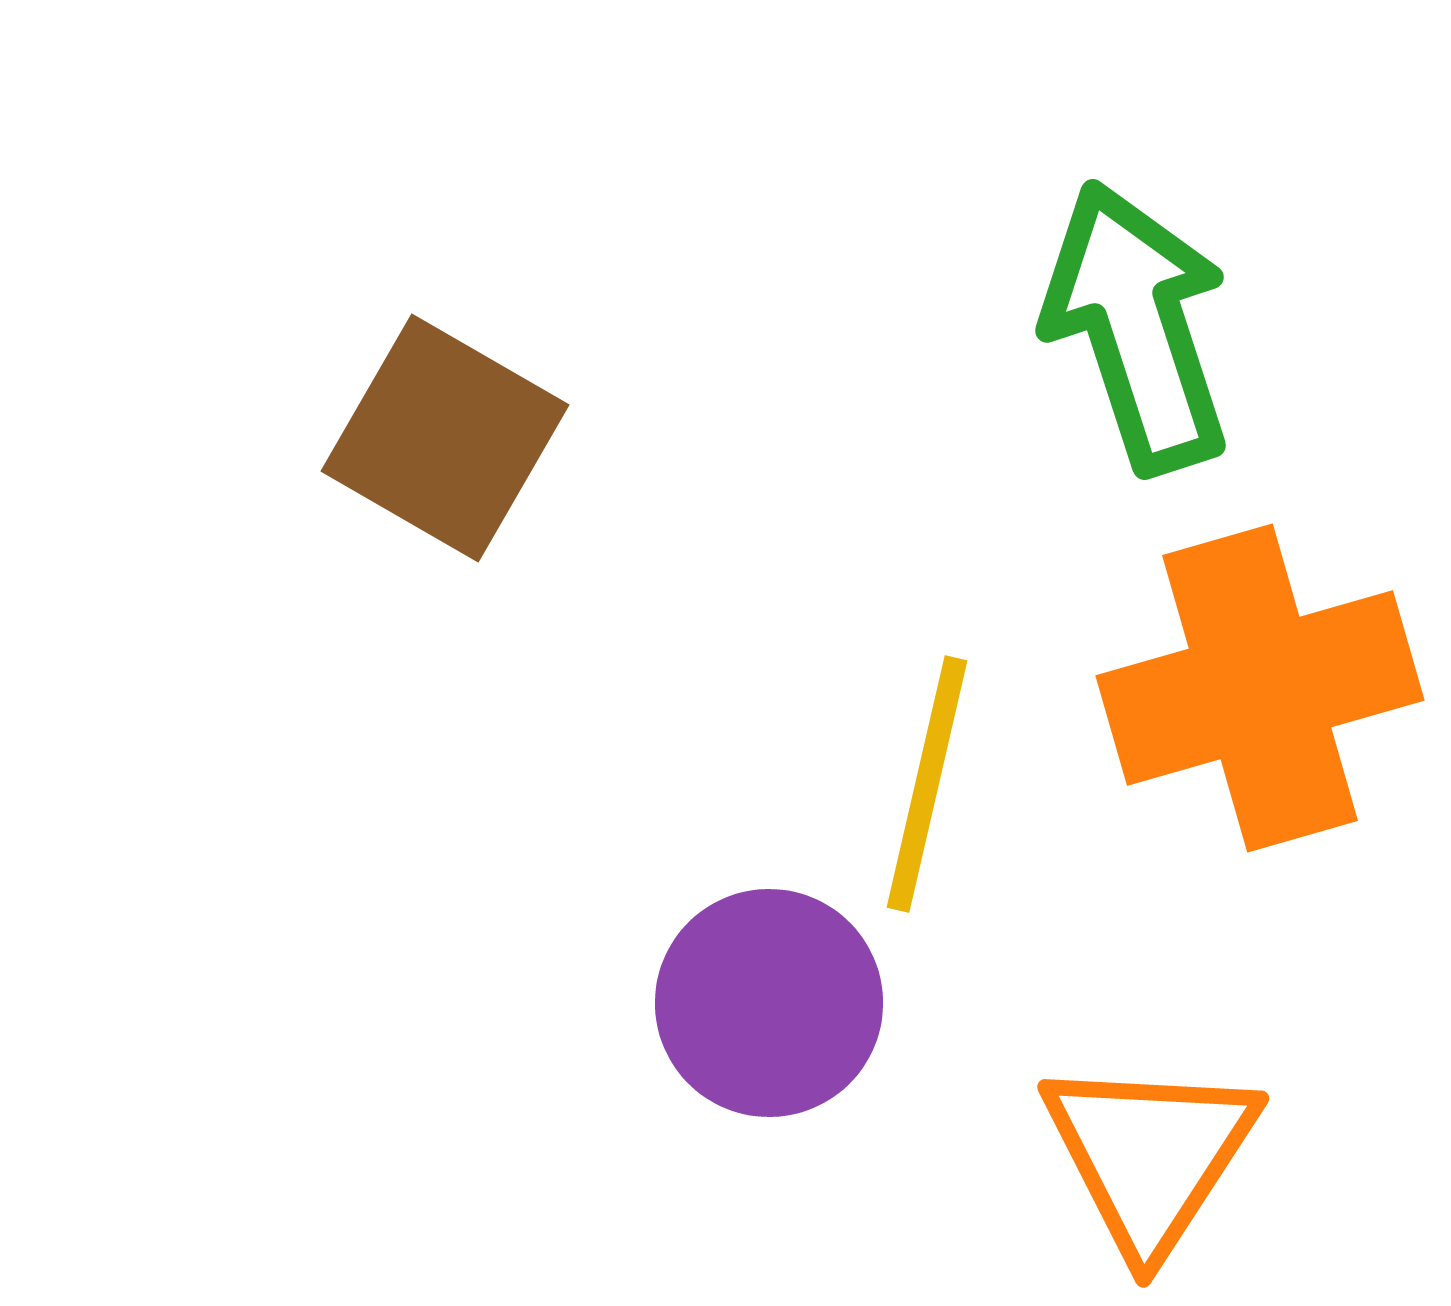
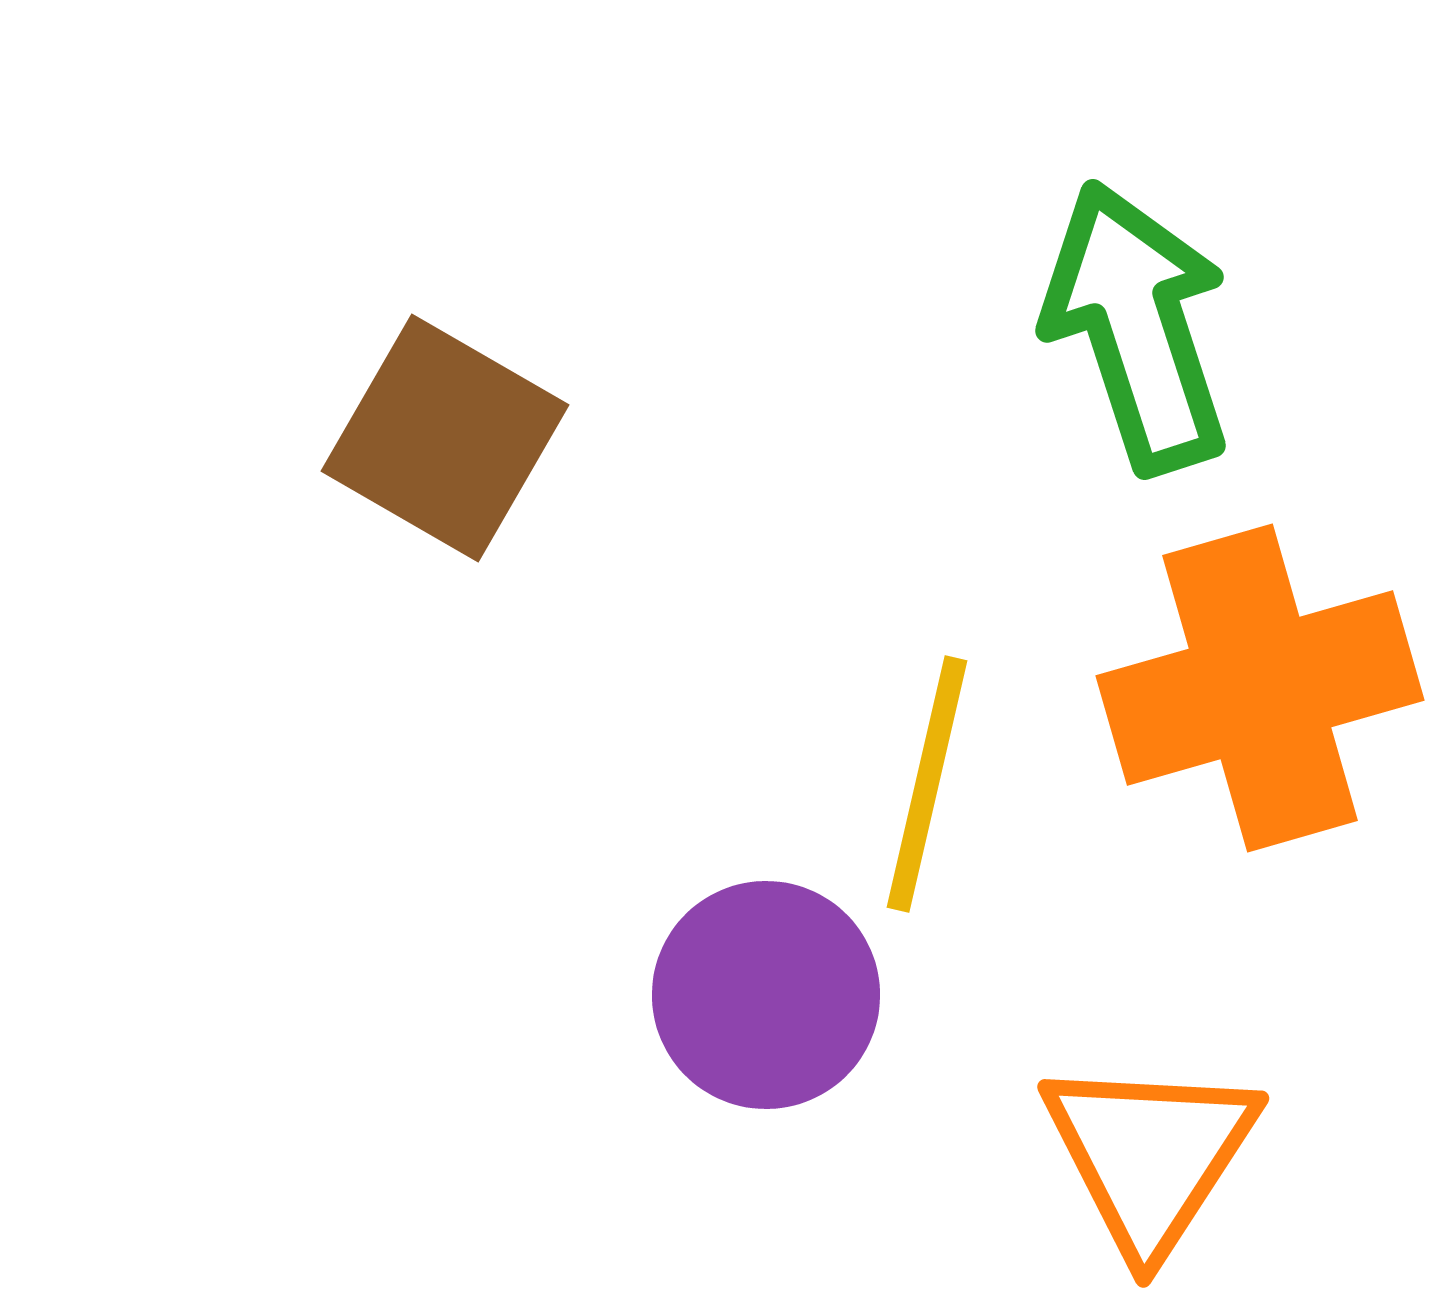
purple circle: moved 3 px left, 8 px up
